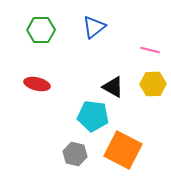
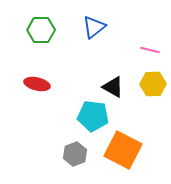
gray hexagon: rotated 25 degrees clockwise
